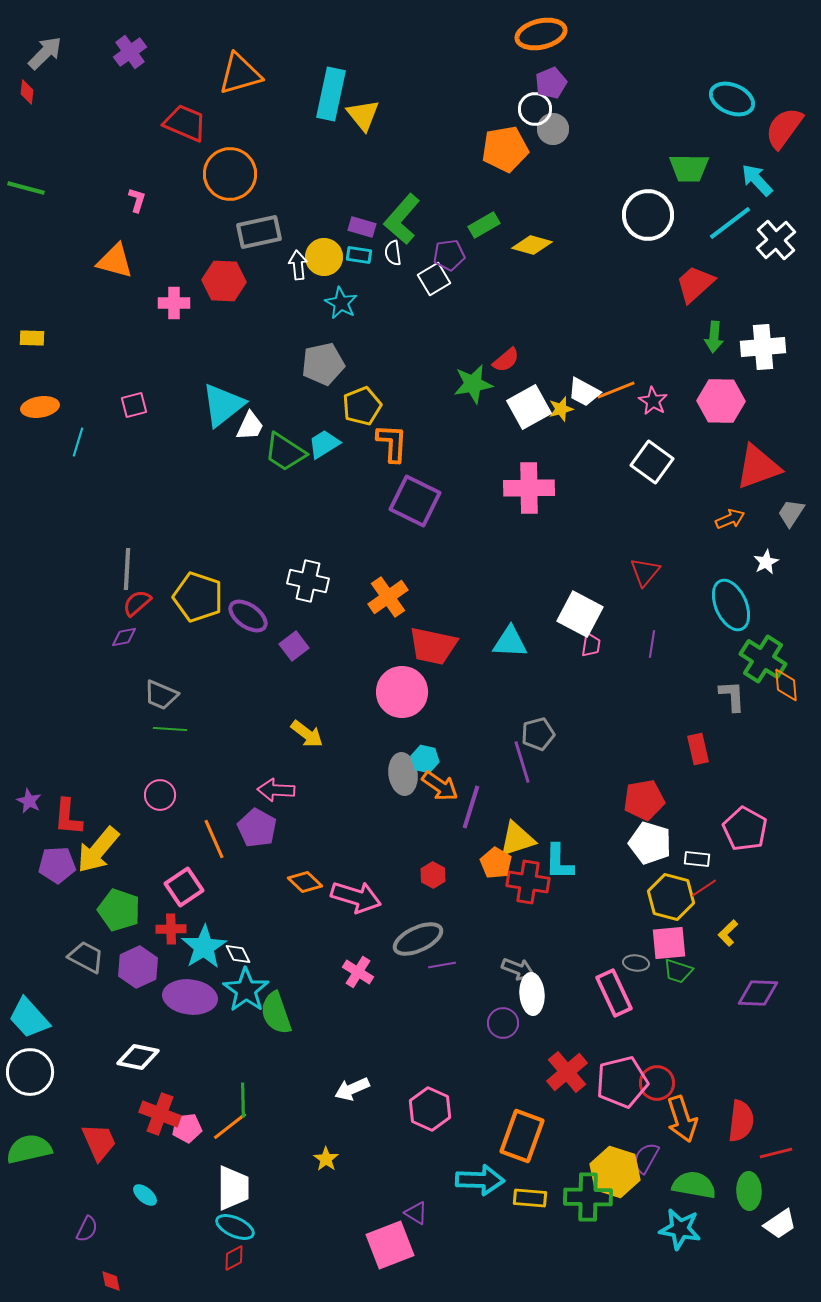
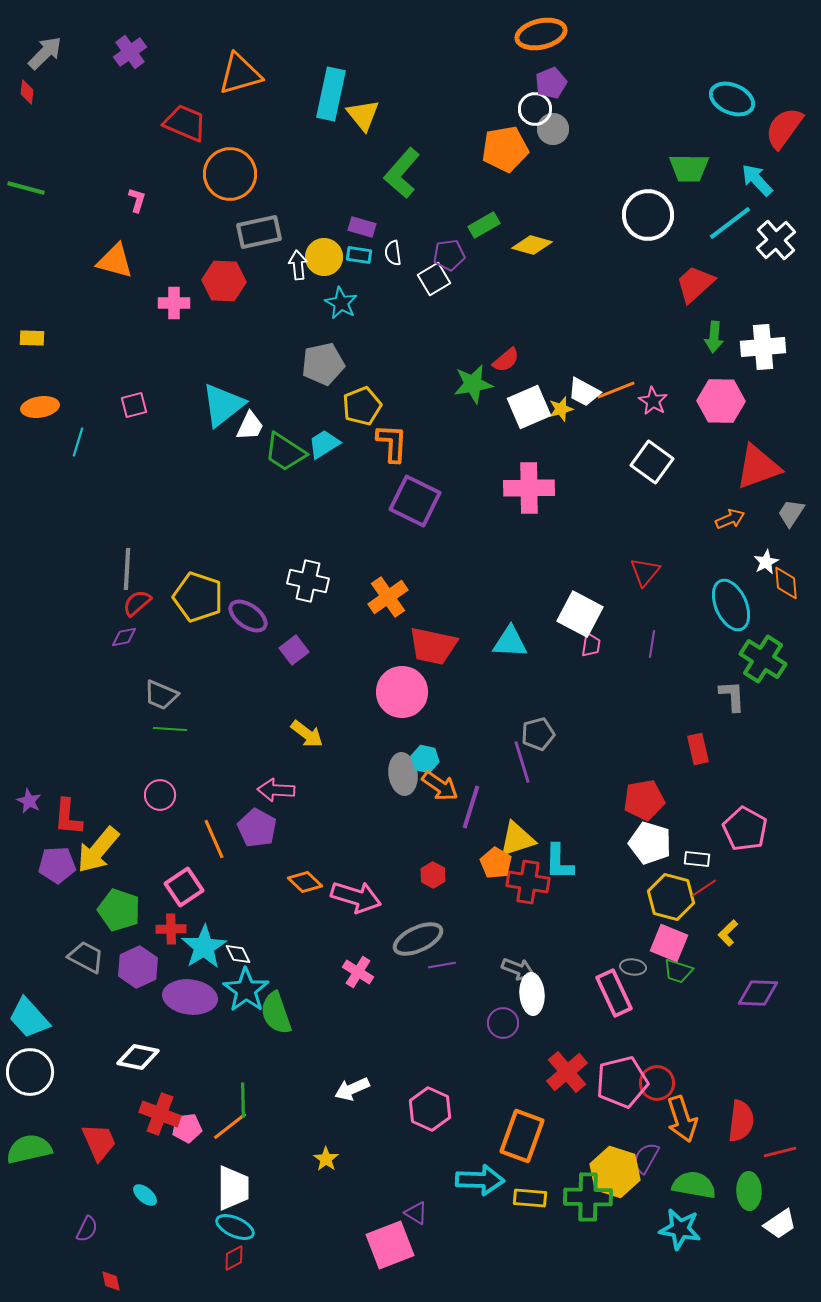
green L-shape at (402, 219): moved 46 px up
white square at (529, 407): rotated 6 degrees clockwise
purple square at (294, 646): moved 4 px down
orange diamond at (786, 685): moved 102 px up
pink square at (669, 943): rotated 27 degrees clockwise
gray ellipse at (636, 963): moved 3 px left, 4 px down
red line at (776, 1153): moved 4 px right, 1 px up
